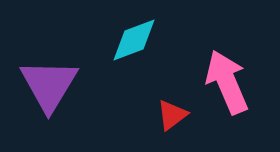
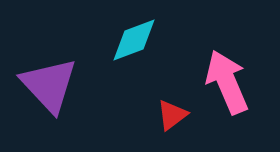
purple triangle: rotated 14 degrees counterclockwise
